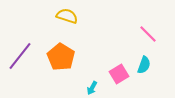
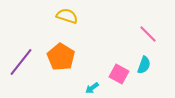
purple line: moved 1 px right, 6 px down
pink square: rotated 30 degrees counterclockwise
cyan arrow: rotated 24 degrees clockwise
